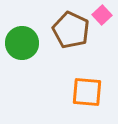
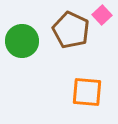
green circle: moved 2 px up
